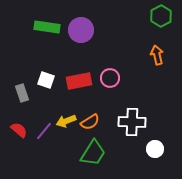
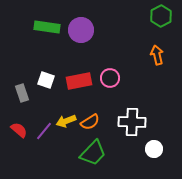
white circle: moved 1 px left
green trapezoid: rotated 12 degrees clockwise
